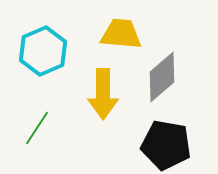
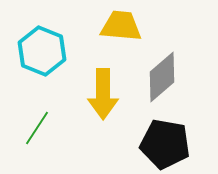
yellow trapezoid: moved 8 px up
cyan hexagon: moved 1 px left; rotated 15 degrees counterclockwise
black pentagon: moved 1 px left, 1 px up
